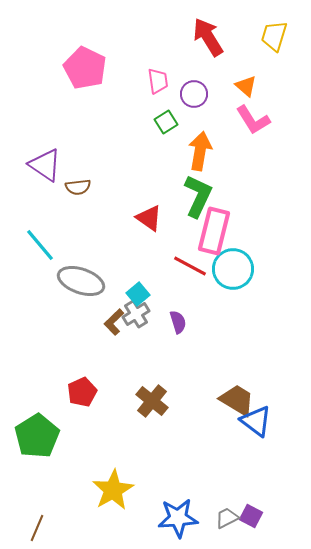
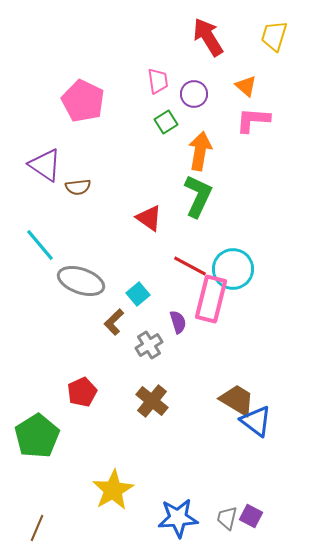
pink pentagon: moved 2 px left, 33 px down
pink L-shape: rotated 126 degrees clockwise
pink rectangle: moved 3 px left, 68 px down
gray cross: moved 13 px right, 31 px down
gray trapezoid: rotated 50 degrees counterclockwise
